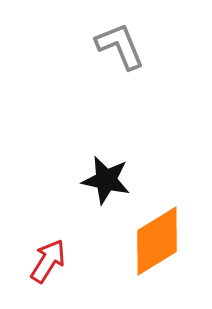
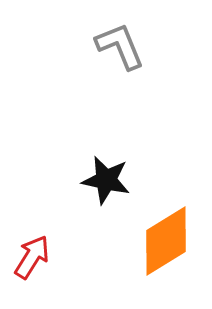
orange diamond: moved 9 px right
red arrow: moved 16 px left, 4 px up
